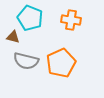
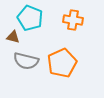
orange cross: moved 2 px right
orange pentagon: moved 1 px right
